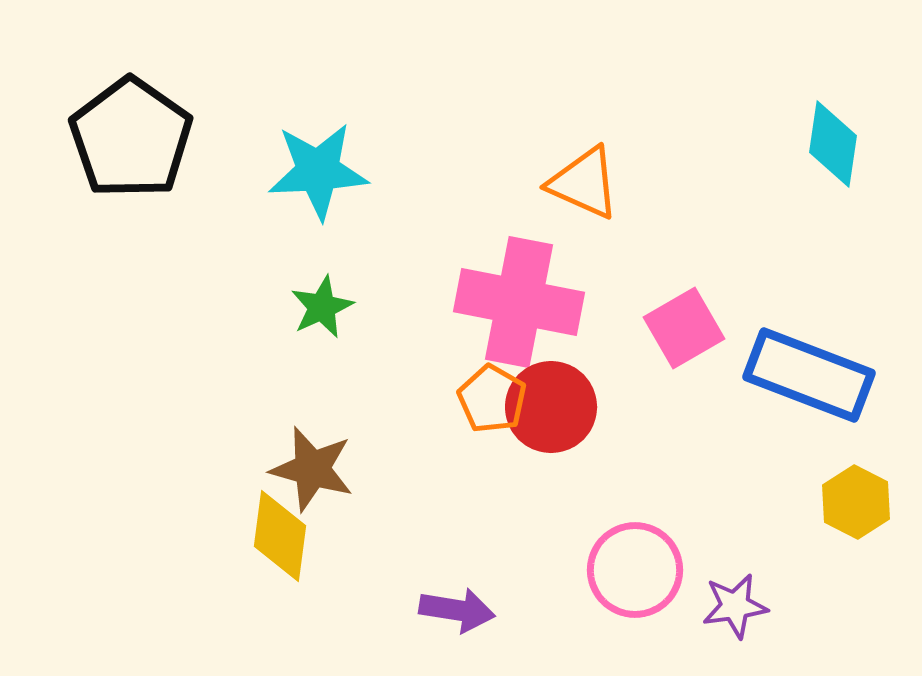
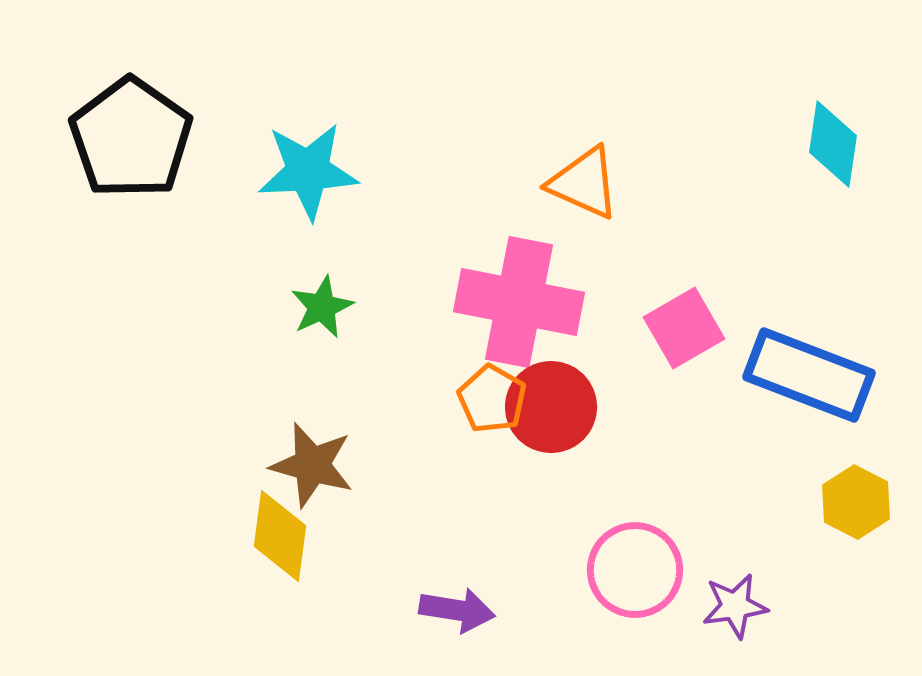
cyan star: moved 10 px left
brown star: moved 4 px up
